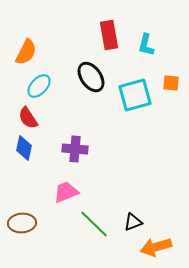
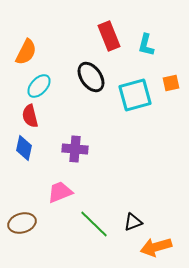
red rectangle: moved 1 px down; rotated 12 degrees counterclockwise
orange square: rotated 18 degrees counterclockwise
red semicircle: moved 2 px right, 2 px up; rotated 20 degrees clockwise
pink trapezoid: moved 6 px left
brown ellipse: rotated 12 degrees counterclockwise
